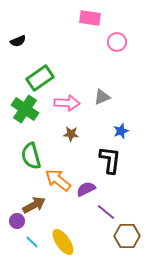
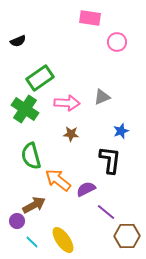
yellow ellipse: moved 2 px up
